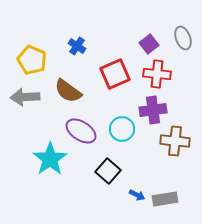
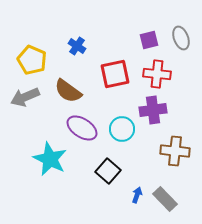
gray ellipse: moved 2 px left
purple square: moved 4 px up; rotated 24 degrees clockwise
red square: rotated 12 degrees clockwise
gray arrow: rotated 20 degrees counterclockwise
purple ellipse: moved 1 px right, 3 px up
brown cross: moved 10 px down
cyan star: rotated 12 degrees counterclockwise
blue arrow: rotated 98 degrees counterclockwise
gray rectangle: rotated 55 degrees clockwise
